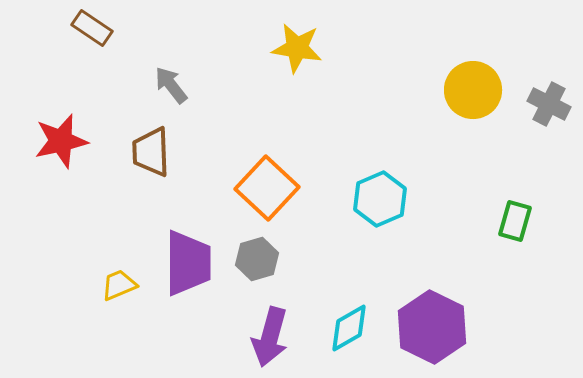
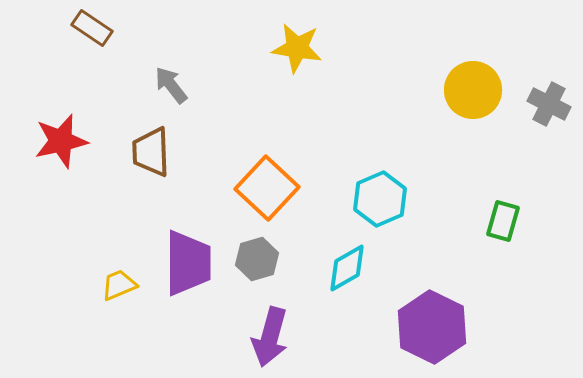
green rectangle: moved 12 px left
cyan diamond: moved 2 px left, 60 px up
